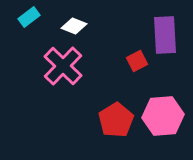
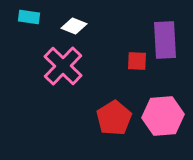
cyan rectangle: rotated 45 degrees clockwise
purple rectangle: moved 5 px down
red square: rotated 30 degrees clockwise
red pentagon: moved 2 px left, 2 px up
